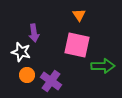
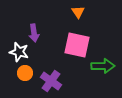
orange triangle: moved 1 px left, 3 px up
white star: moved 2 px left
orange circle: moved 2 px left, 2 px up
